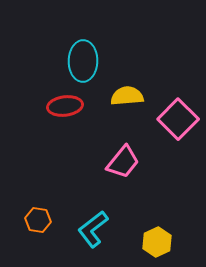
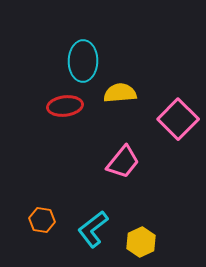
yellow semicircle: moved 7 px left, 3 px up
orange hexagon: moved 4 px right
yellow hexagon: moved 16 px left
